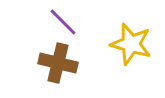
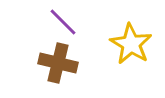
yellow star: rotated 15 degrees clockwise
